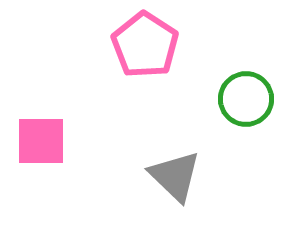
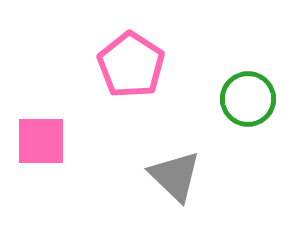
pink pentagon: moved 14 px left, 20 px down
green circle: moved 2 px right
